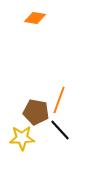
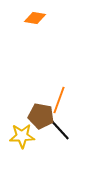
brown pentagon: moved 5 px right, 4 px down
yellow star: moved 2 px up
